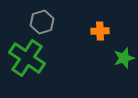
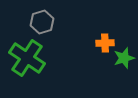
orange cross: moved 5 px right, 12 px down
